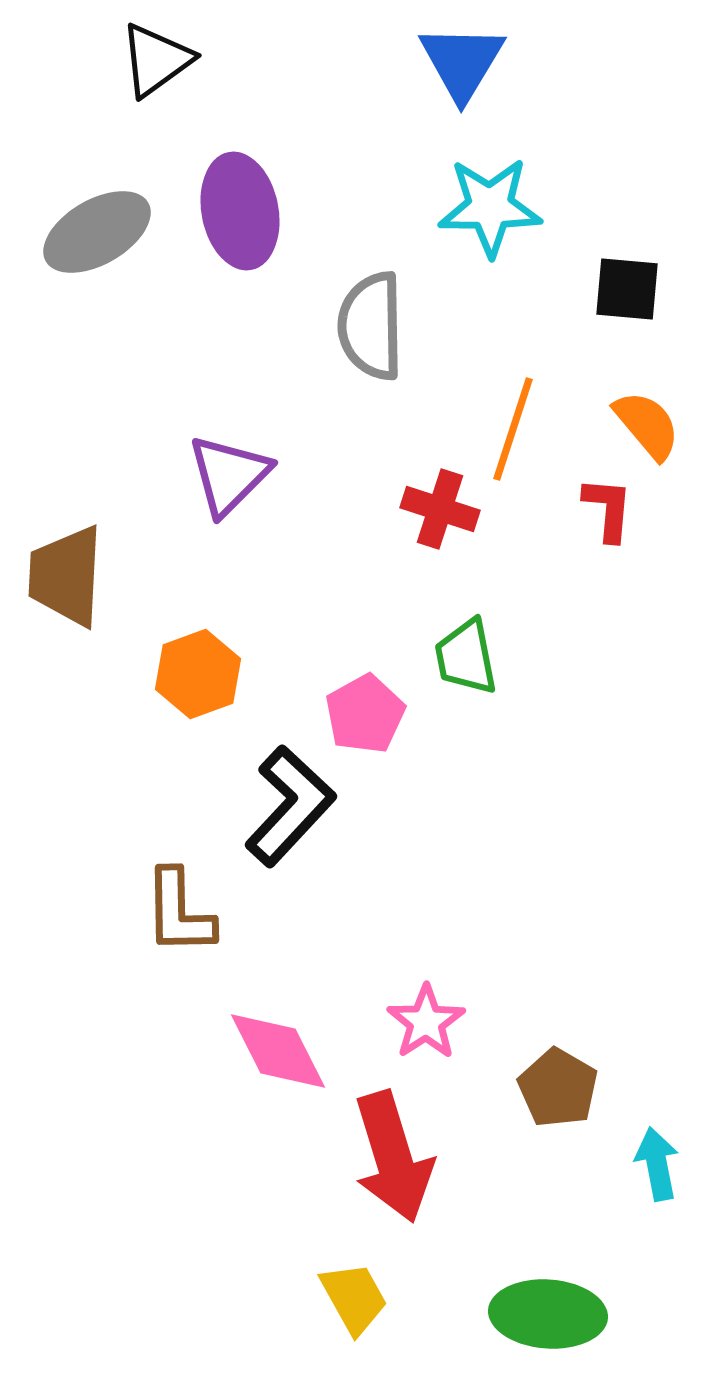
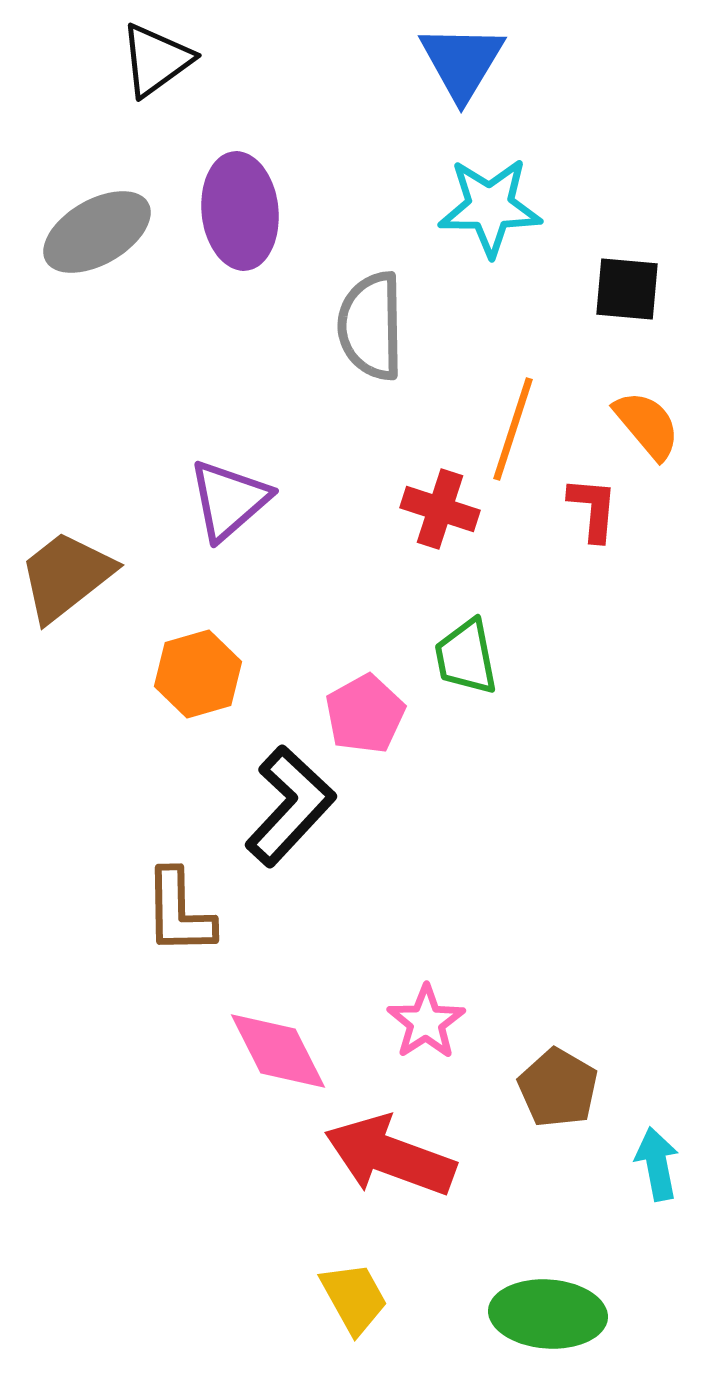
purple ellipse: rotated 5 degrees clockwise
purple triangle: moved 25 px down; rotated 4 degrees clockwise
red L-shape: moved 15 px left
brown trapezoid: rotated 49 degrees clockwise
orange hexagon: rotated 4 degrees clockwise
red arrow: moved 3 px left, 1 px up; rotated 127 degrees clockwise
